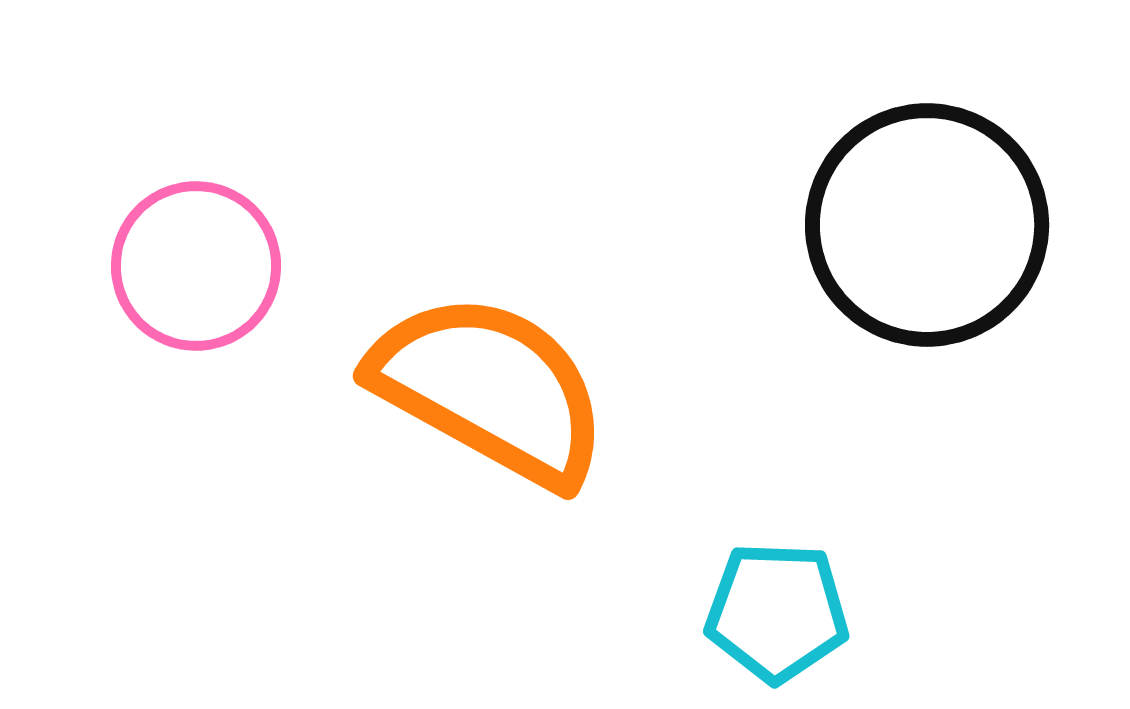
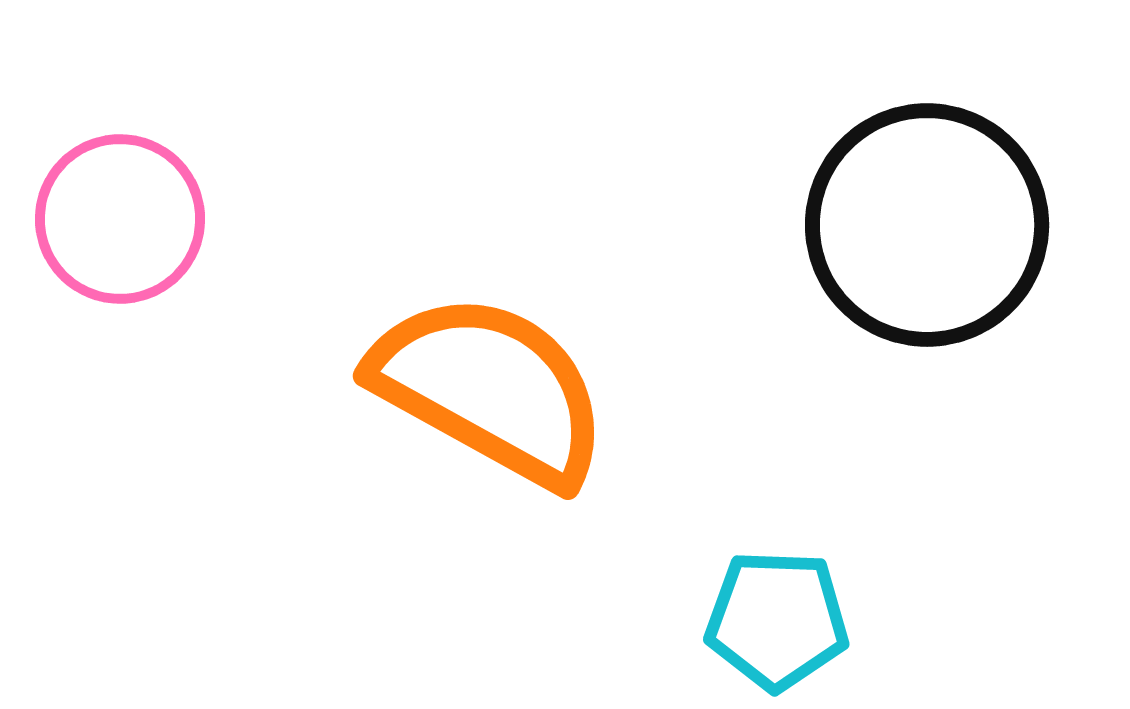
pink circle: moved 76 px left, 47 px up
cyan pentagon: moved 8 px down
